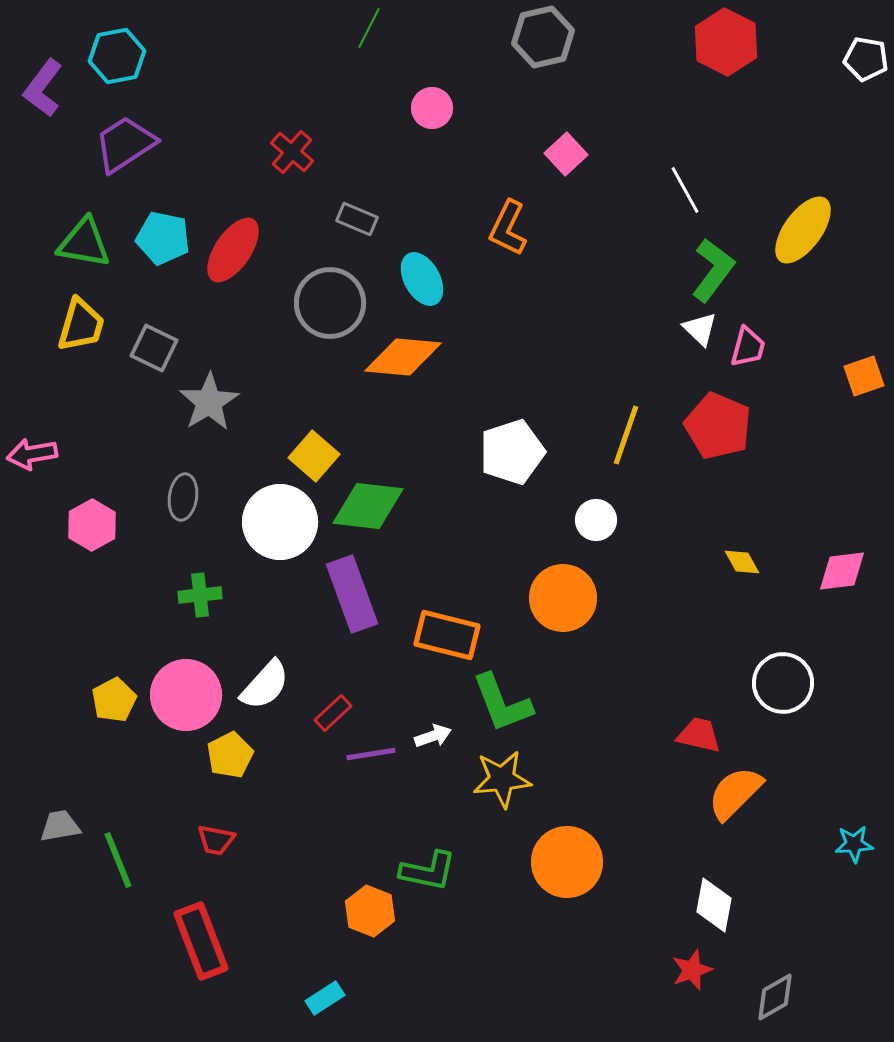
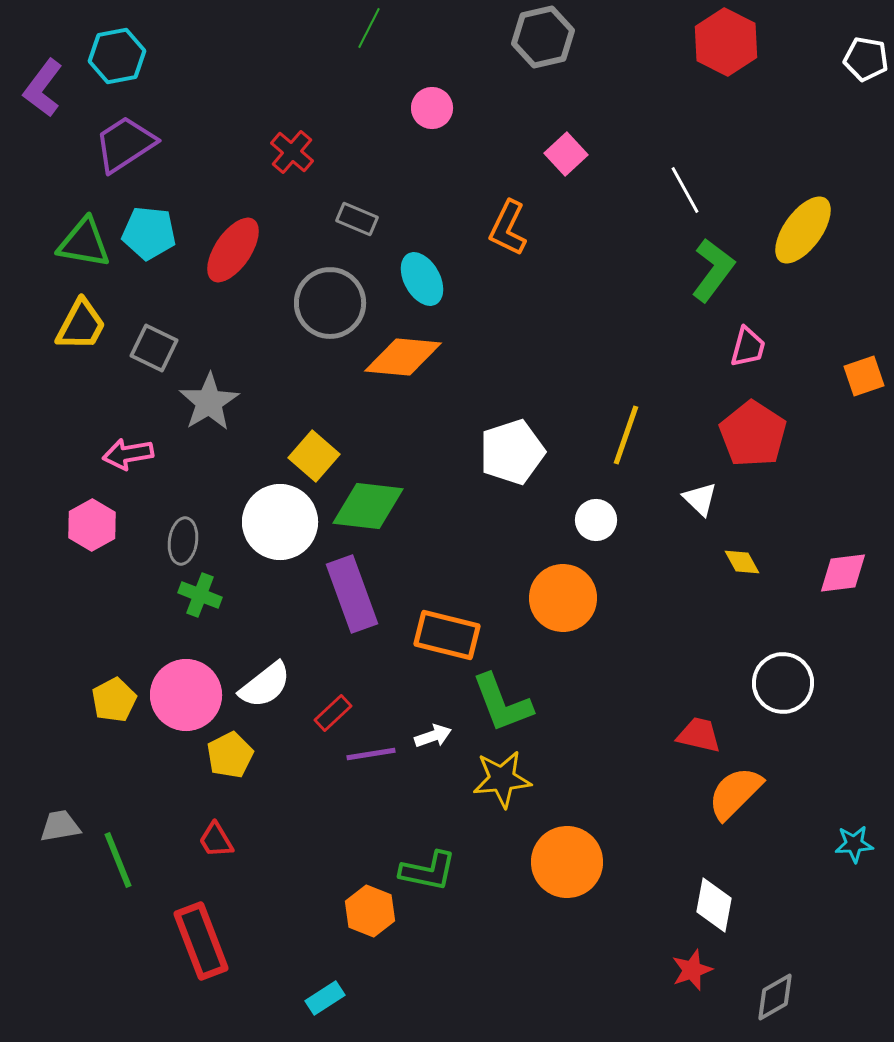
cyan pentagon at (163, 238): moved 14 px left, 5 px up; rotated 6 degrees counterclockwise
yellow trapezoid at (81, 325): rotated 12 degrees clockwise
white triangle at (700, 329): moved 170 px down
red pentagon at (718, 426): moved 35 px right, 8 px down; rotated 10 degrees clockwise
pink arrow at (32, 454): moved 96 px right
gray ellipse at (183, 497): moved 44 px down
pink diamond at (842, 571): moved 1 px right, 2 px down
green cross at (200, 595): rotated 27 degrees clockwise
white semicircle at (265, 685): rotated 10 degrees clockwise
red trapezoid at (216, 840): rotated 48 degrees clockwise
